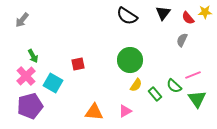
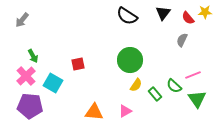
purple pentagon: rotated 20 degrees clockwise
